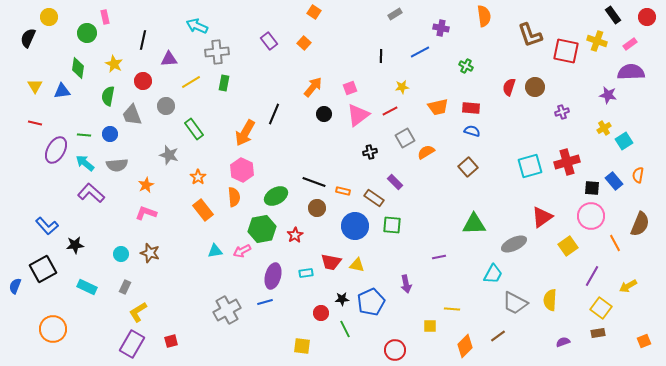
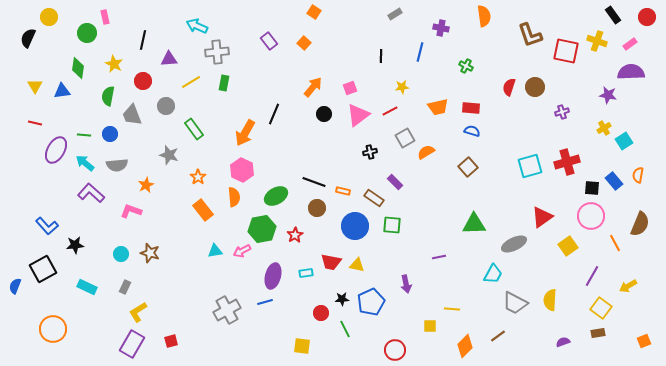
blue line at (420, 52): rotated 48 degrees counterclockwise
pink L-shape at (146, 213): moved 15 px left, 2 px up
